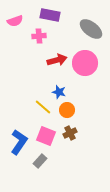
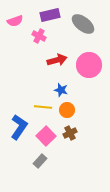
purple rectangle: rotated 24 degrees counterclockwise
gray ellipse: moved 8 px left, 5 px up
pink cross: rotated 32 degrees clockwise
pink circle: moved 4 px right, 2 px down
blue star: moved 2 px right, 2 px up
yellow line: rotated 36 degrees counterclockwise
pink square: rotated 24 degrees clockwise
blue L-shape: moved 15 px up
